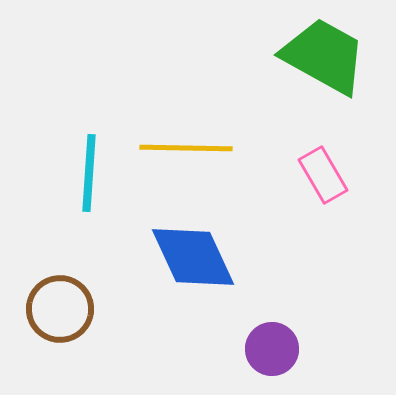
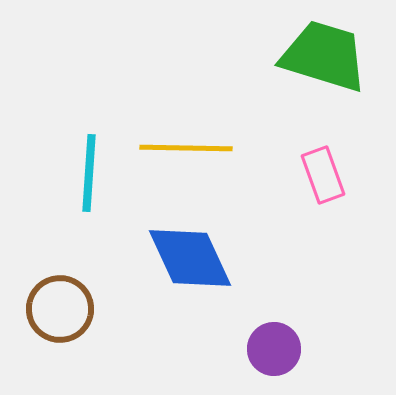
green trapezoid: rotated 12 degrees counterclockwise
pink rectangle: rotated 10 degrees clockwise
blue diamond: moved 3 px left, 1 px down
purple circle: moved 2 px right
